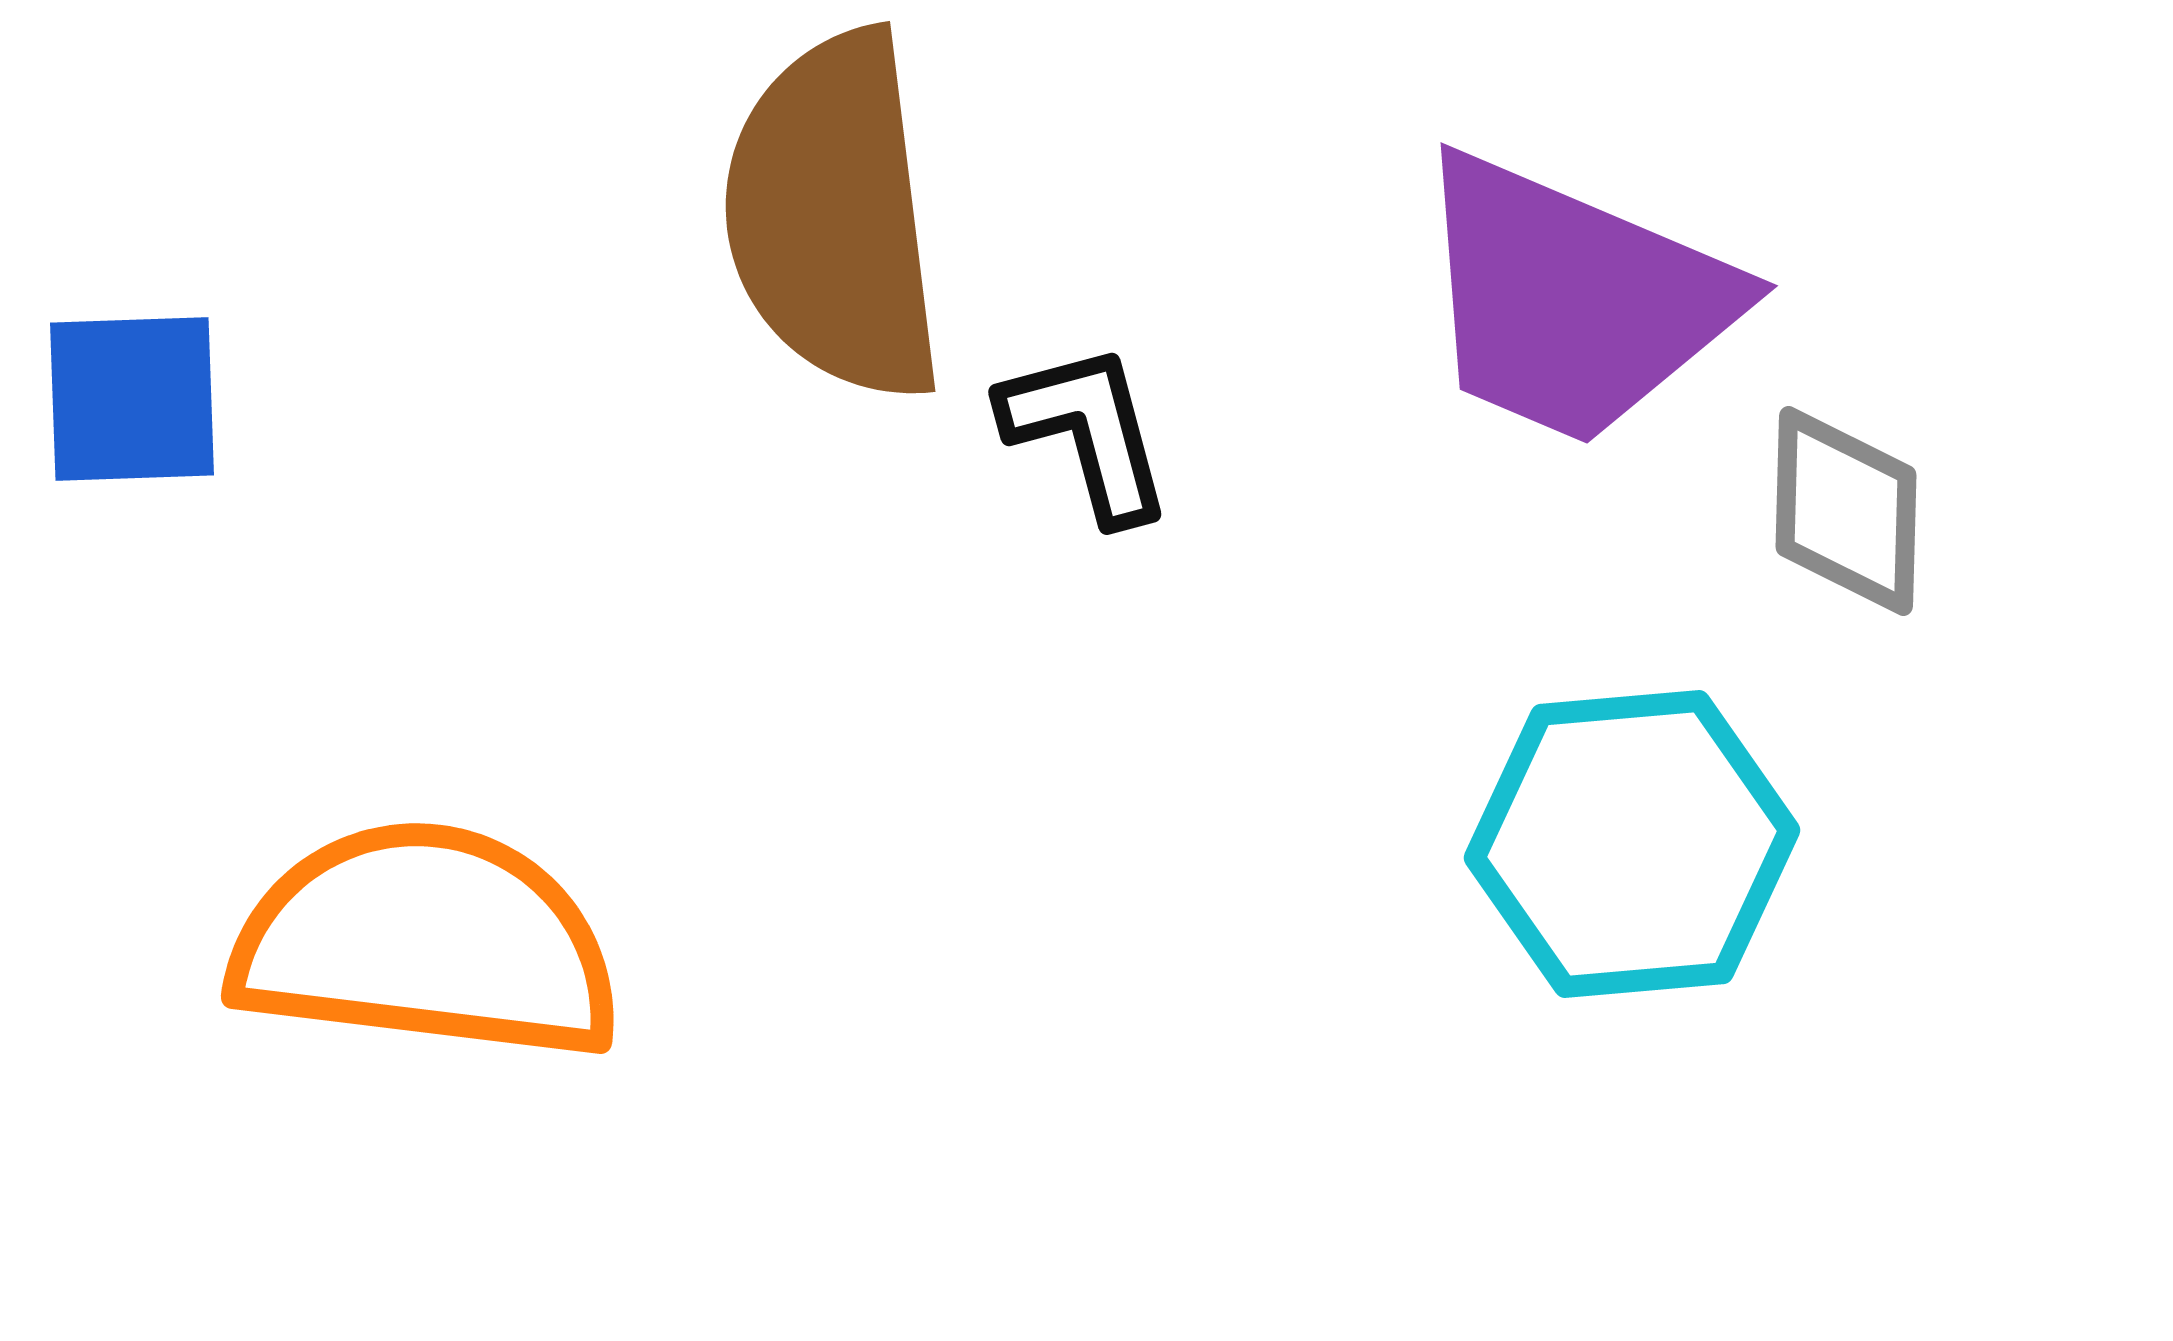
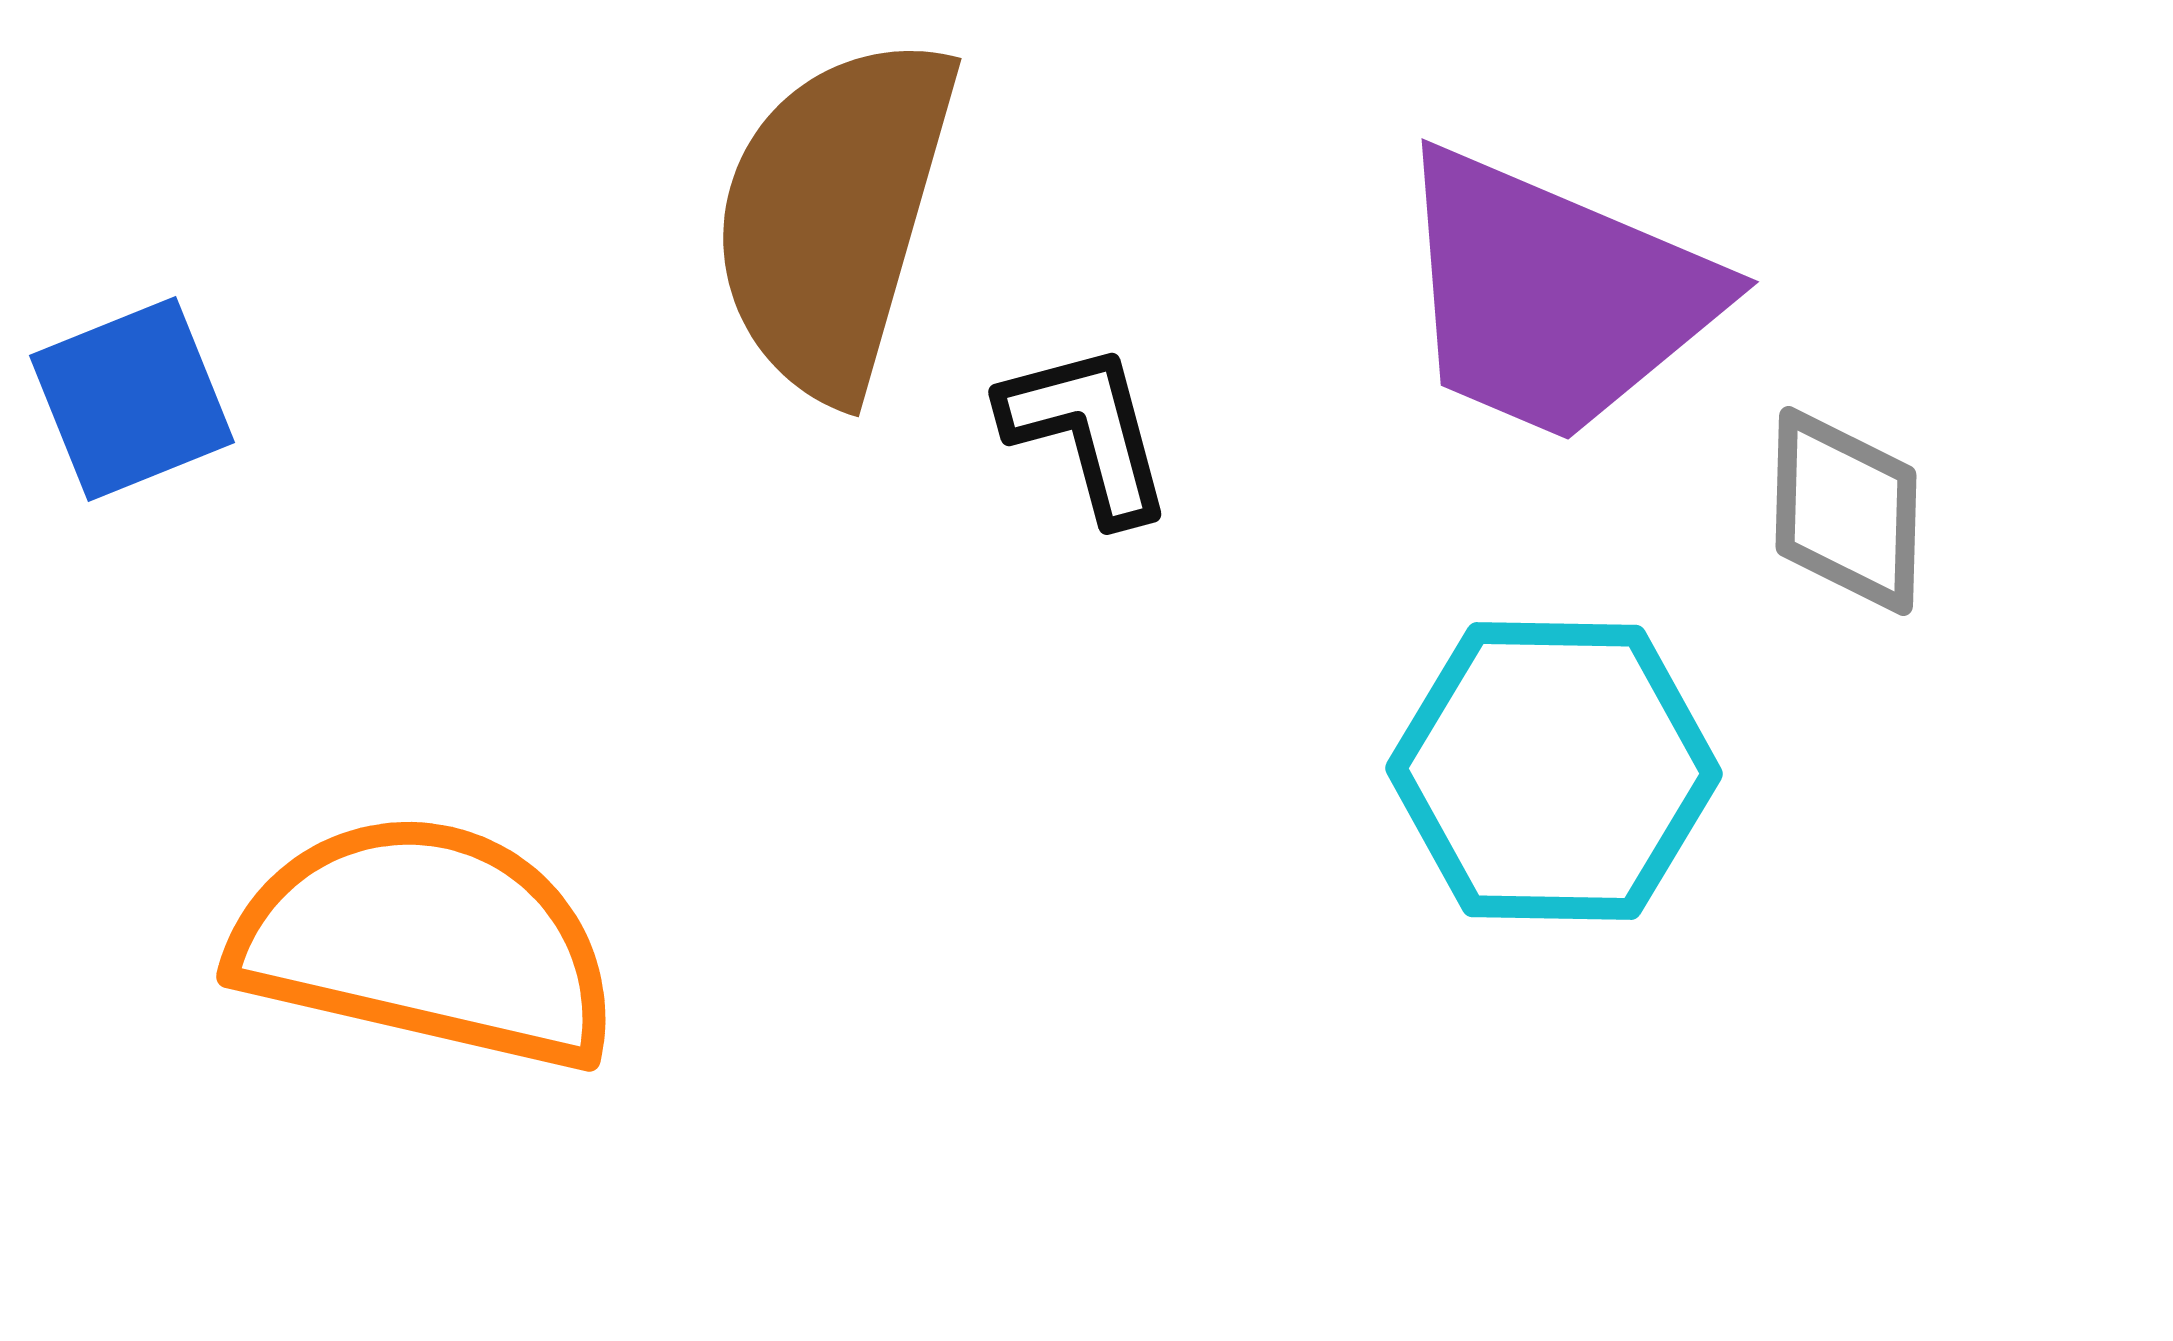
brown semicircle: rotated 23 degrees clockwise
purple trapezoid: moved 19 px left, 4 px up
blue square: rotated 20 degrees counterclockwise
cyan hexagon: moved 78 px left, 73 px up; rotated 6 degrees clockwise
orange semicircle: rotated 6 degrees clockwise
